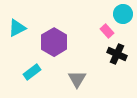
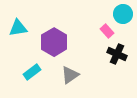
cyan triangle: moved 1 px right; rotated 18 degrees clockwise
gray triangle: moved 7 px left, 4 px up; rotated 24 degrees clockwise
